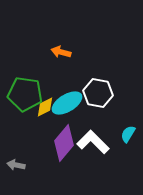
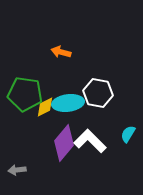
cyan ellipse: moved 1 px right; rotated 24 degrees clockwise
white L-shape: moved 3 px left, 1 px up
gray arrow: moved 1 px right, 5 px down; rotated 18 degrees counterclockwise
